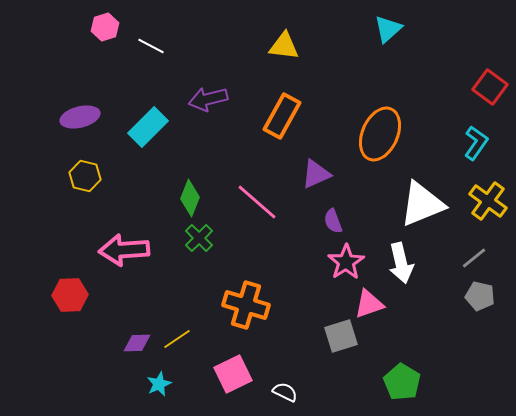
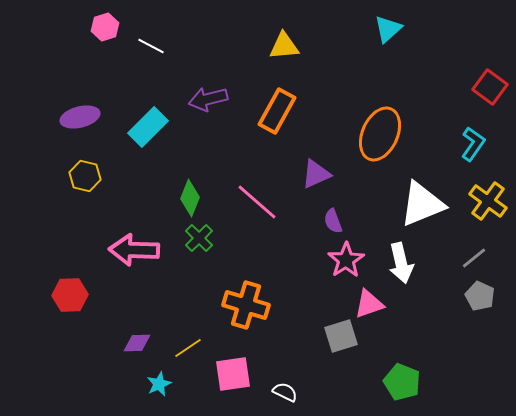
yellow triangle: rotated 12 degrees counterclockwise
orange rectangle: moved 5 px left, 5 px up
cyan L-shape: moved 3 px left, 1 px down
pink arrow: moved 10 px right; rotated 6 degrees clockwise
pink star: moved 2 px up
gray pentagon: rotated 12 degrees clockwise
yellow line: moved 11 px right, 9 px down
pink square: rotated 18 degrees clockwise
green pentagon: rotated 9 degrees counterclockwise
